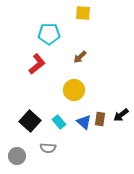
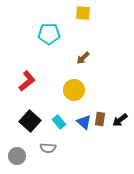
brown arrow: moved 3 px right, 1 px down
red L-shape: moved 10 px left, 17 px down
black arrow: moved 1 px left, 5 px down
